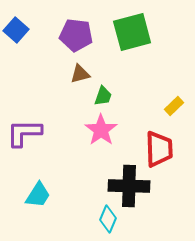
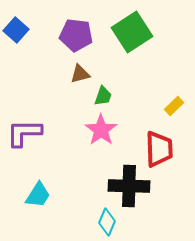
green square: rotated 18 degrees counterclockwise
cyan diamond: moved 1 px left, 3 px down
